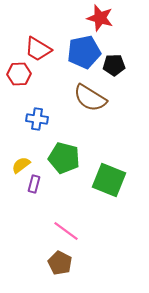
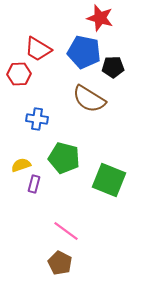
blue pentagon: rotated 24 degrees clockwise
black pentagon: moved 1 px left, 2 px down
brown semicircle: moved 1 px left, 1 px down
yellow semicircle: rotated 18 degrees clockwise
